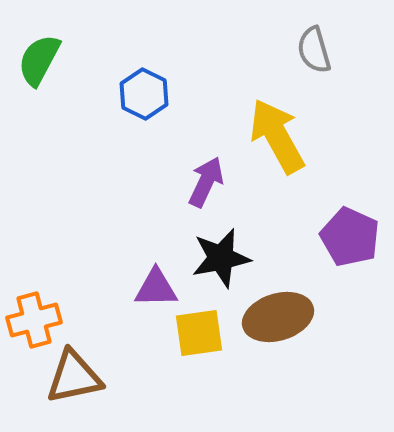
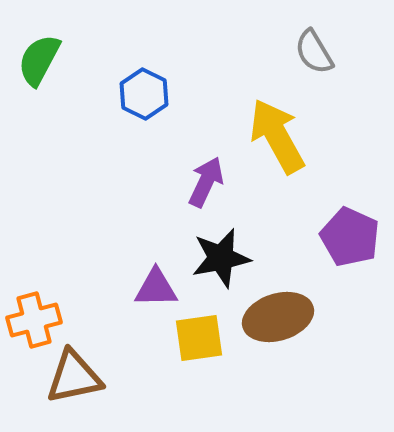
gray semicircle: moved 2 px down; rotated 15 degrees counterclockwise
yellow square: moved 5 px down
